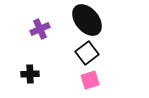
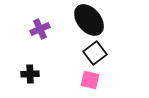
black ellipse: moved 2 px right
black square: moved 8 px right
pink square: rotated 30 degrees clockwise
